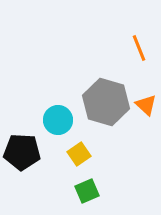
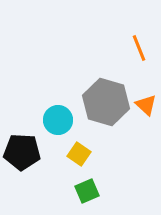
yellow square: rotated 20 degrees counterclockwise
